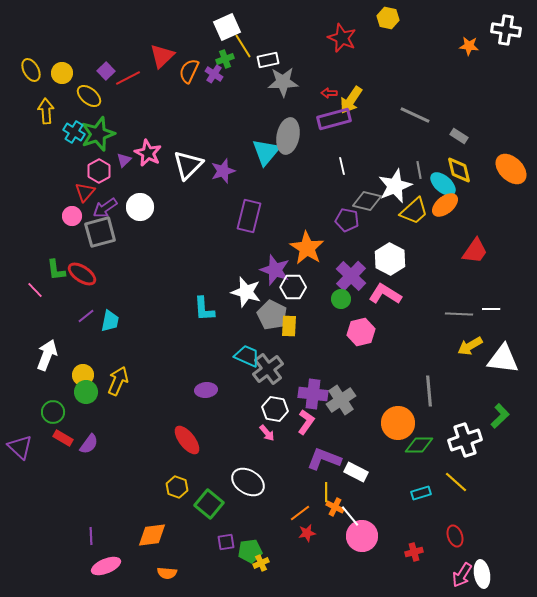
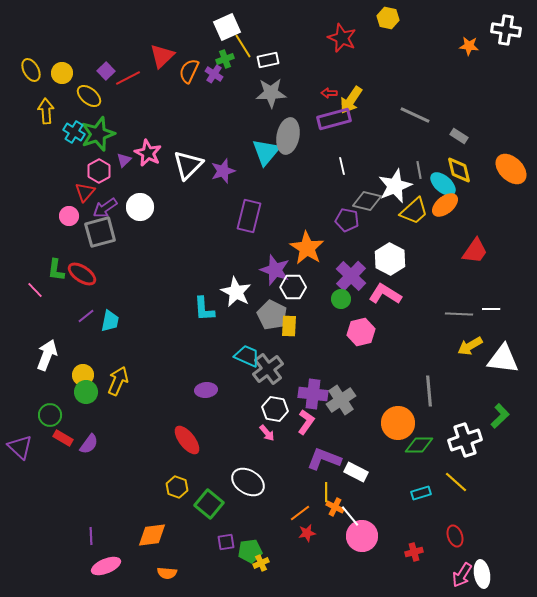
gray star at (283, 82): moved 12 px left, 11 px down
pink circle at (72, 216): moved 3 px left
green L-shape at (56, 270): rotated 15 degrees clockwise
white star at (246, 292): moved 10 px left; rotated 12 degrees clockwise
green circle at (53, 412): moved 3 px left, 3 px down
